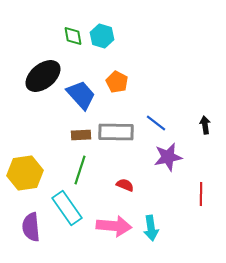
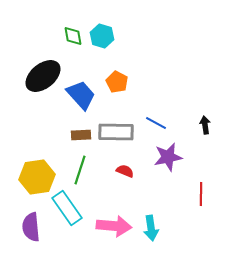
blue line: rotated 10 degrees counterclockwise
yellow hexagon: moved 12 px right, 4 px down
red semicircle: moved 14 px up
